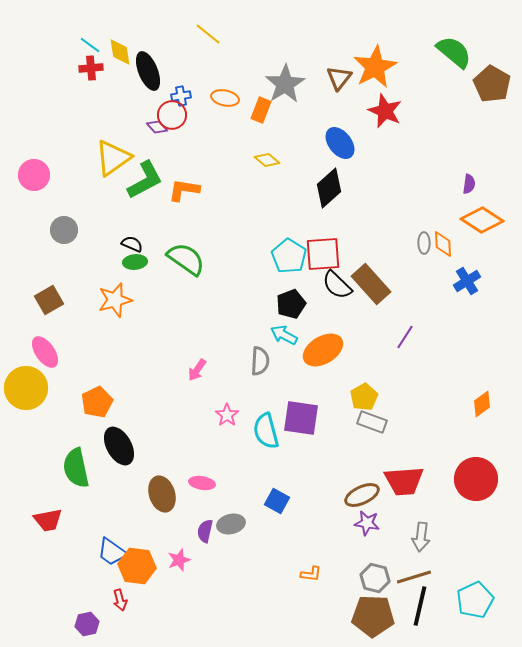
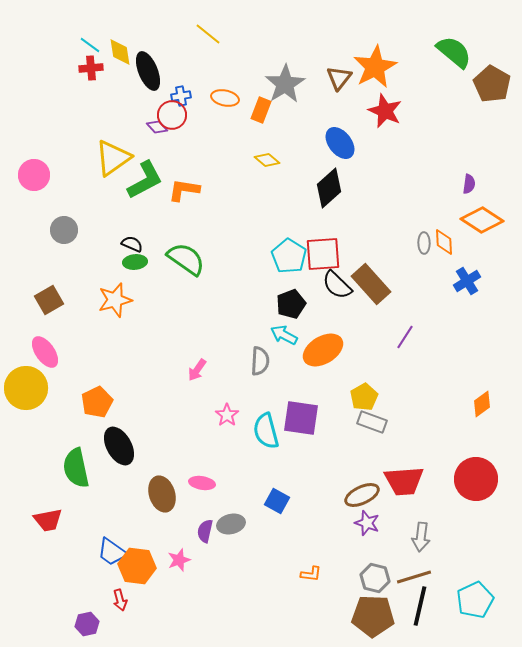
orange diamond at (443, 244): moved 1 px right, 2 px up
purple star at (367, 523): rotated 10 degrees clockwise
